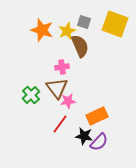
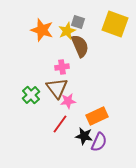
gray square: moved 6 px left
purple semicircle: rotated 18 degrees counterclockwise
